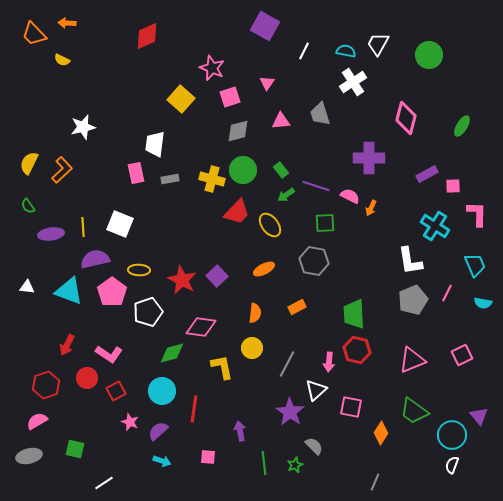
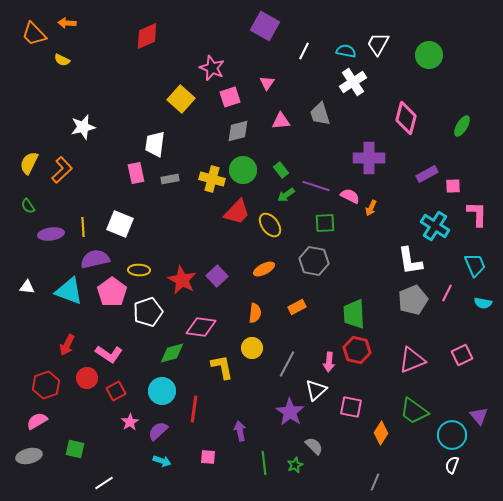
pink star at (130, 422): rotated 18 degrees clockwise
